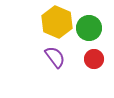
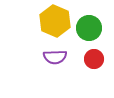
yellow hexagon: moved 2 px left, 1 px up
purple semicircle: rotated 125 degrees clockwise
